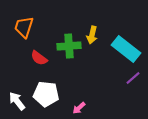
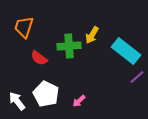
yellow arrow: rotated 18 degrees clockwise
cyan rectangle: moved 2 px down
purple line: moved 4 px right, 1 px up
white pentagon: rotated 20 degrees clockwise
pink arrow: moved 7 px up
